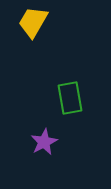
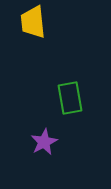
yellow trapezoid: rotated 36 degrees counterclockwise
